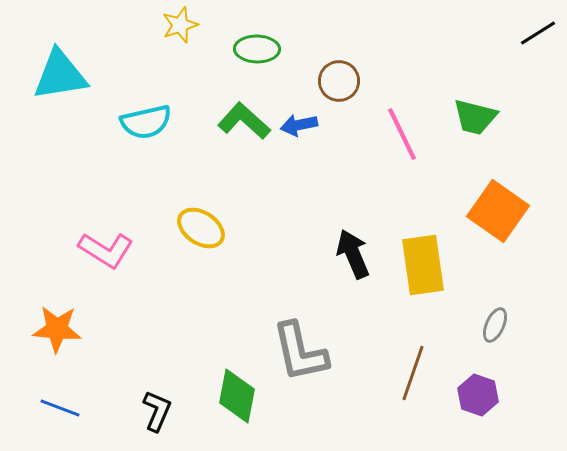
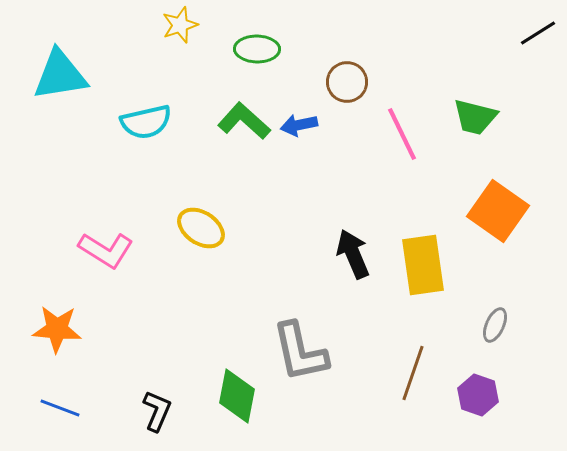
brown circle: moved 8 px right, 1 px down
